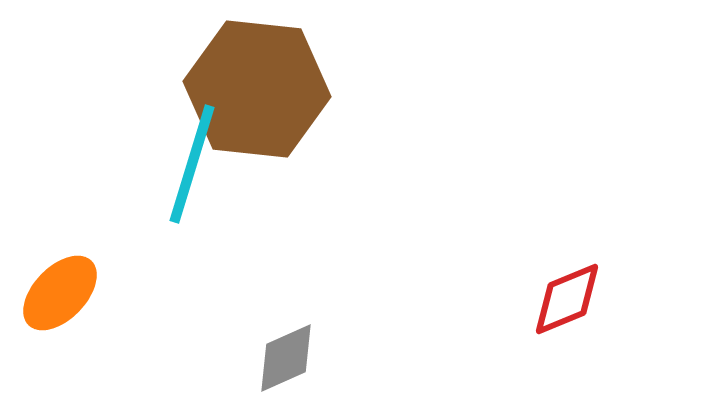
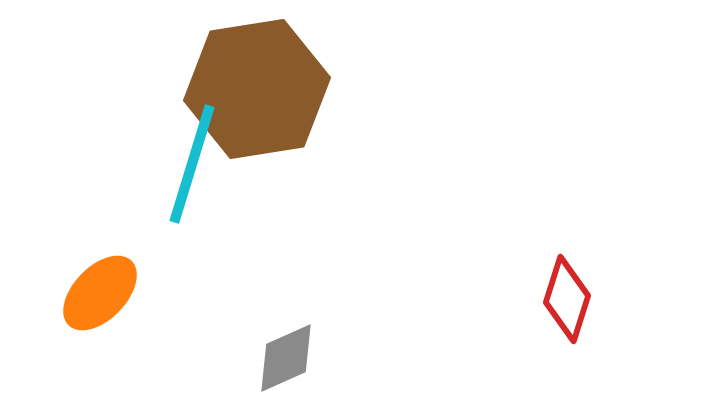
brown hexagon: rotated 15 degrees counterclockwise
orange ellipse: moved 40 px right
red diamond: rotated 50 degrees counterclockwise
